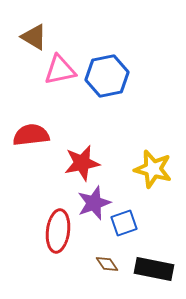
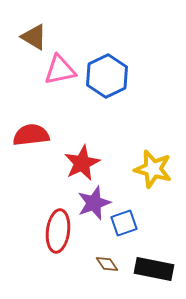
blue hexagon: rotated 15 degrees counterclockwise
red star: rotated 15 degrees counterclockwise
